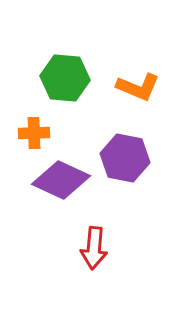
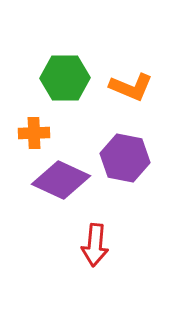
green hexagon: rotated 6 degrees counterclockwise
orange L-shape: moved 7 px left
red arrow: moved 1 px right, 3 px up
